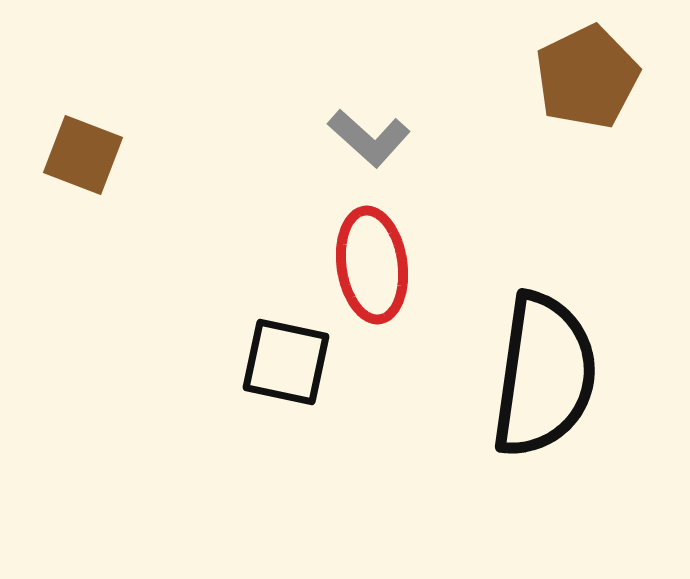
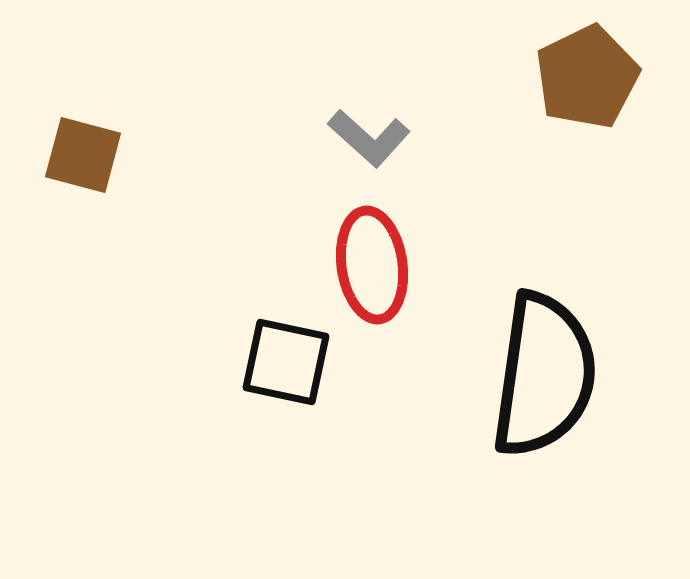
brown square: rotated 6 degrees counterclockwise
